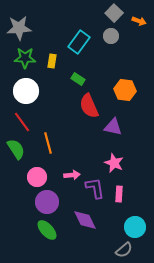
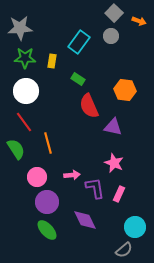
gray star: moved 1 px right
red line: moved 2 px right
pink rectangle: rotated 21 degrees clockwise
